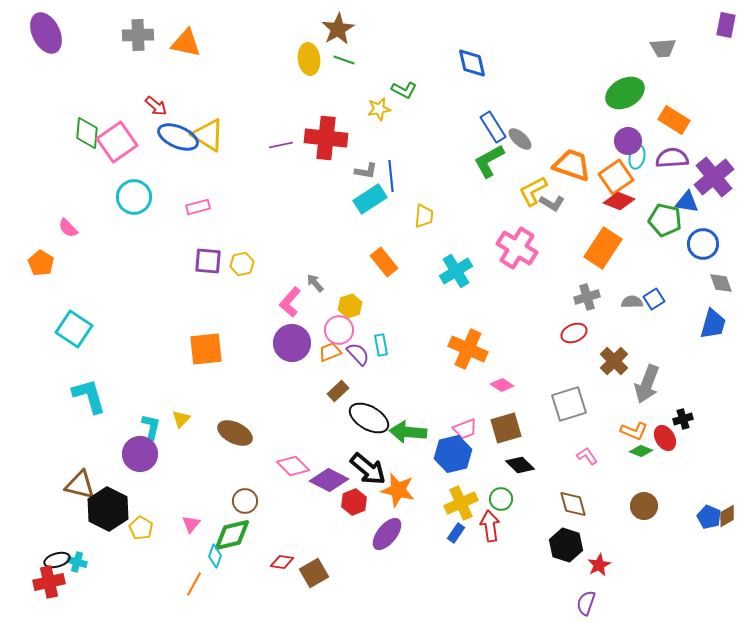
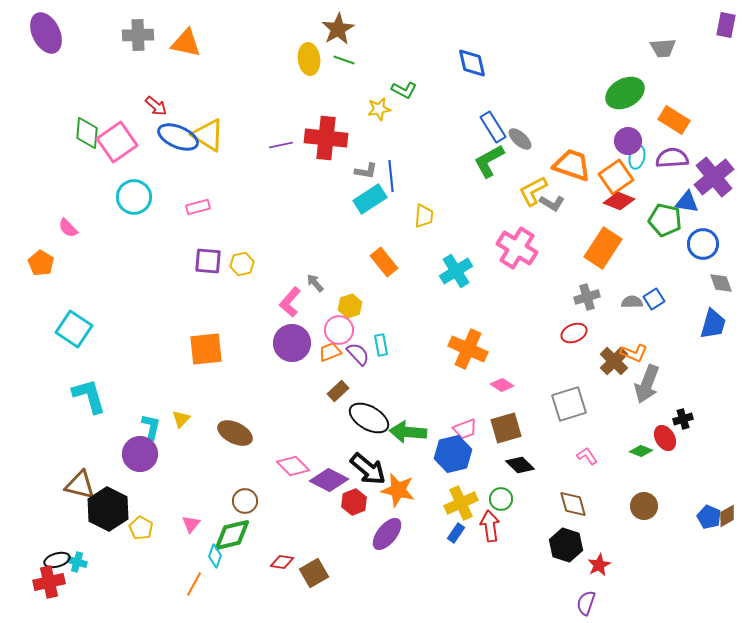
orange L-shape at (634, 431): moved 78 px up
